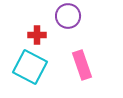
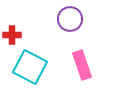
purple circle: moved 2 px right, 3 px down
red cross: moved 25 px left
